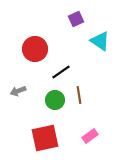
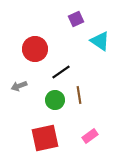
gray arrow: moved 1 px right, 5 px up
